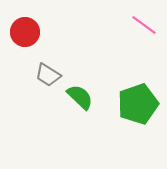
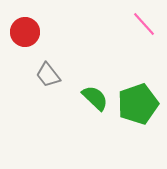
pink line: moved 1 px up; rotated 12 degrees clockwise
gray trapezoid: rotated 20 degrees clockwise
green semicircle: moved 15 px right, 1 px down
